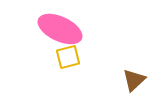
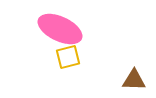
brown triangle: rotated 45 degrees clockwise
